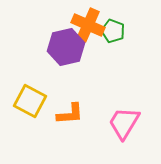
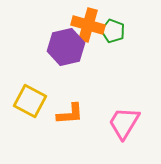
orange cross: rotated 8 degrees counterclockwise
